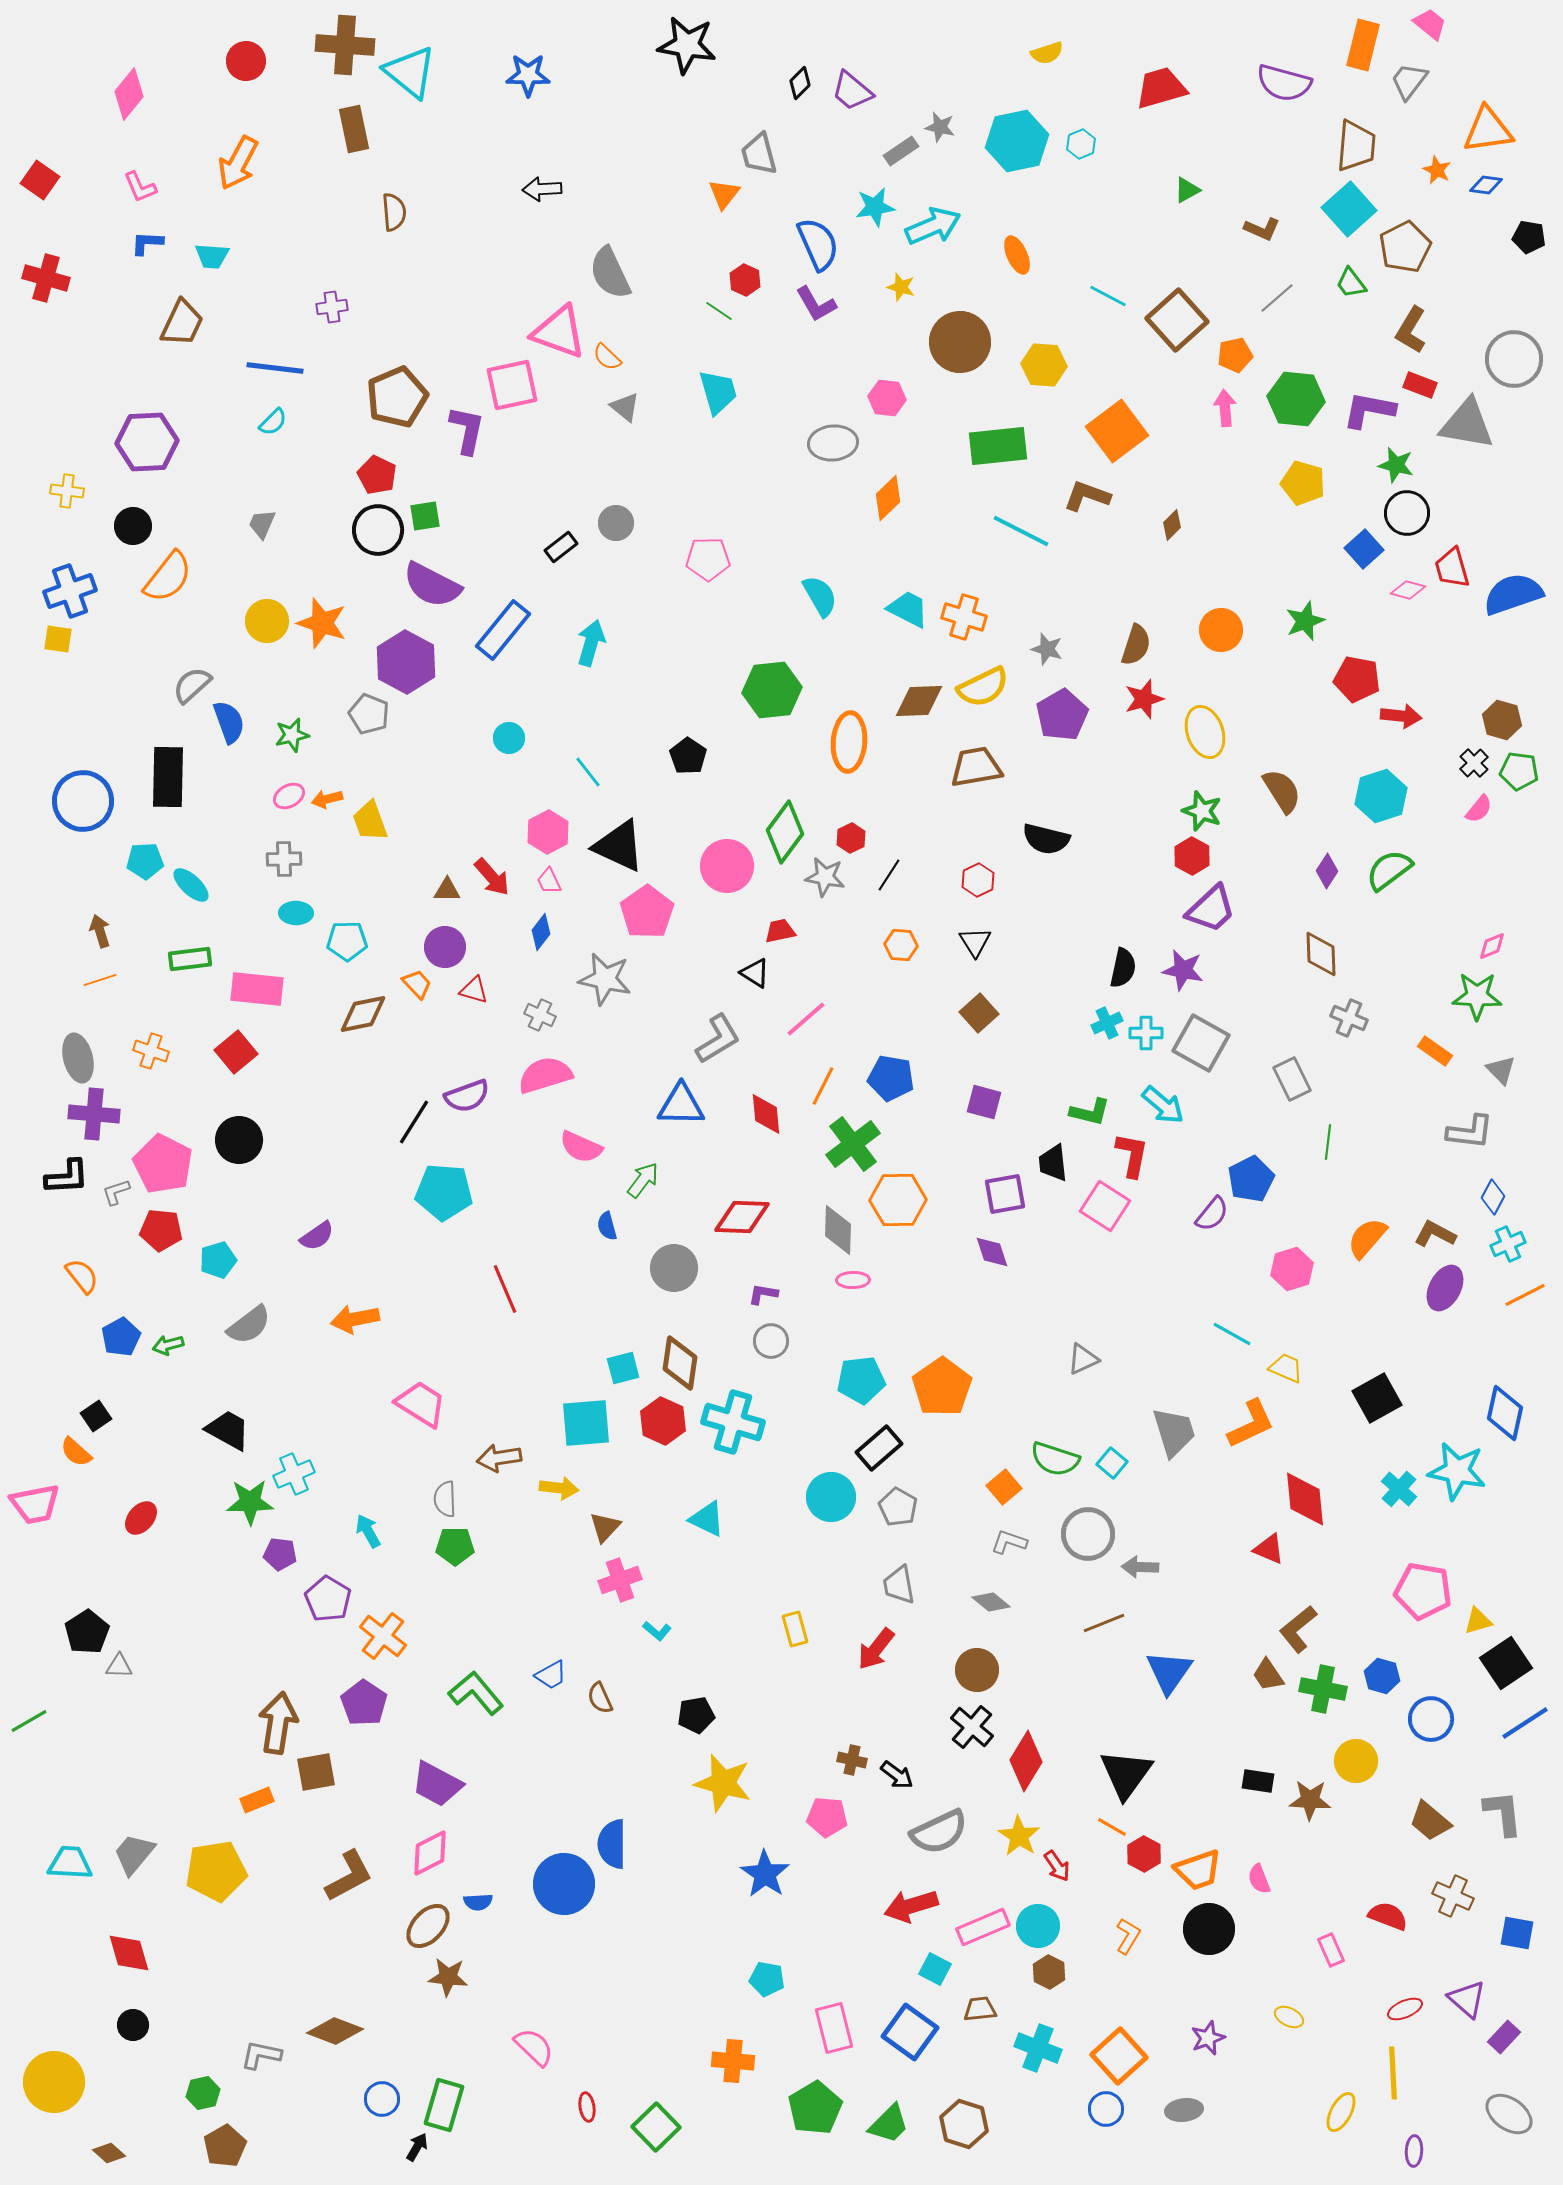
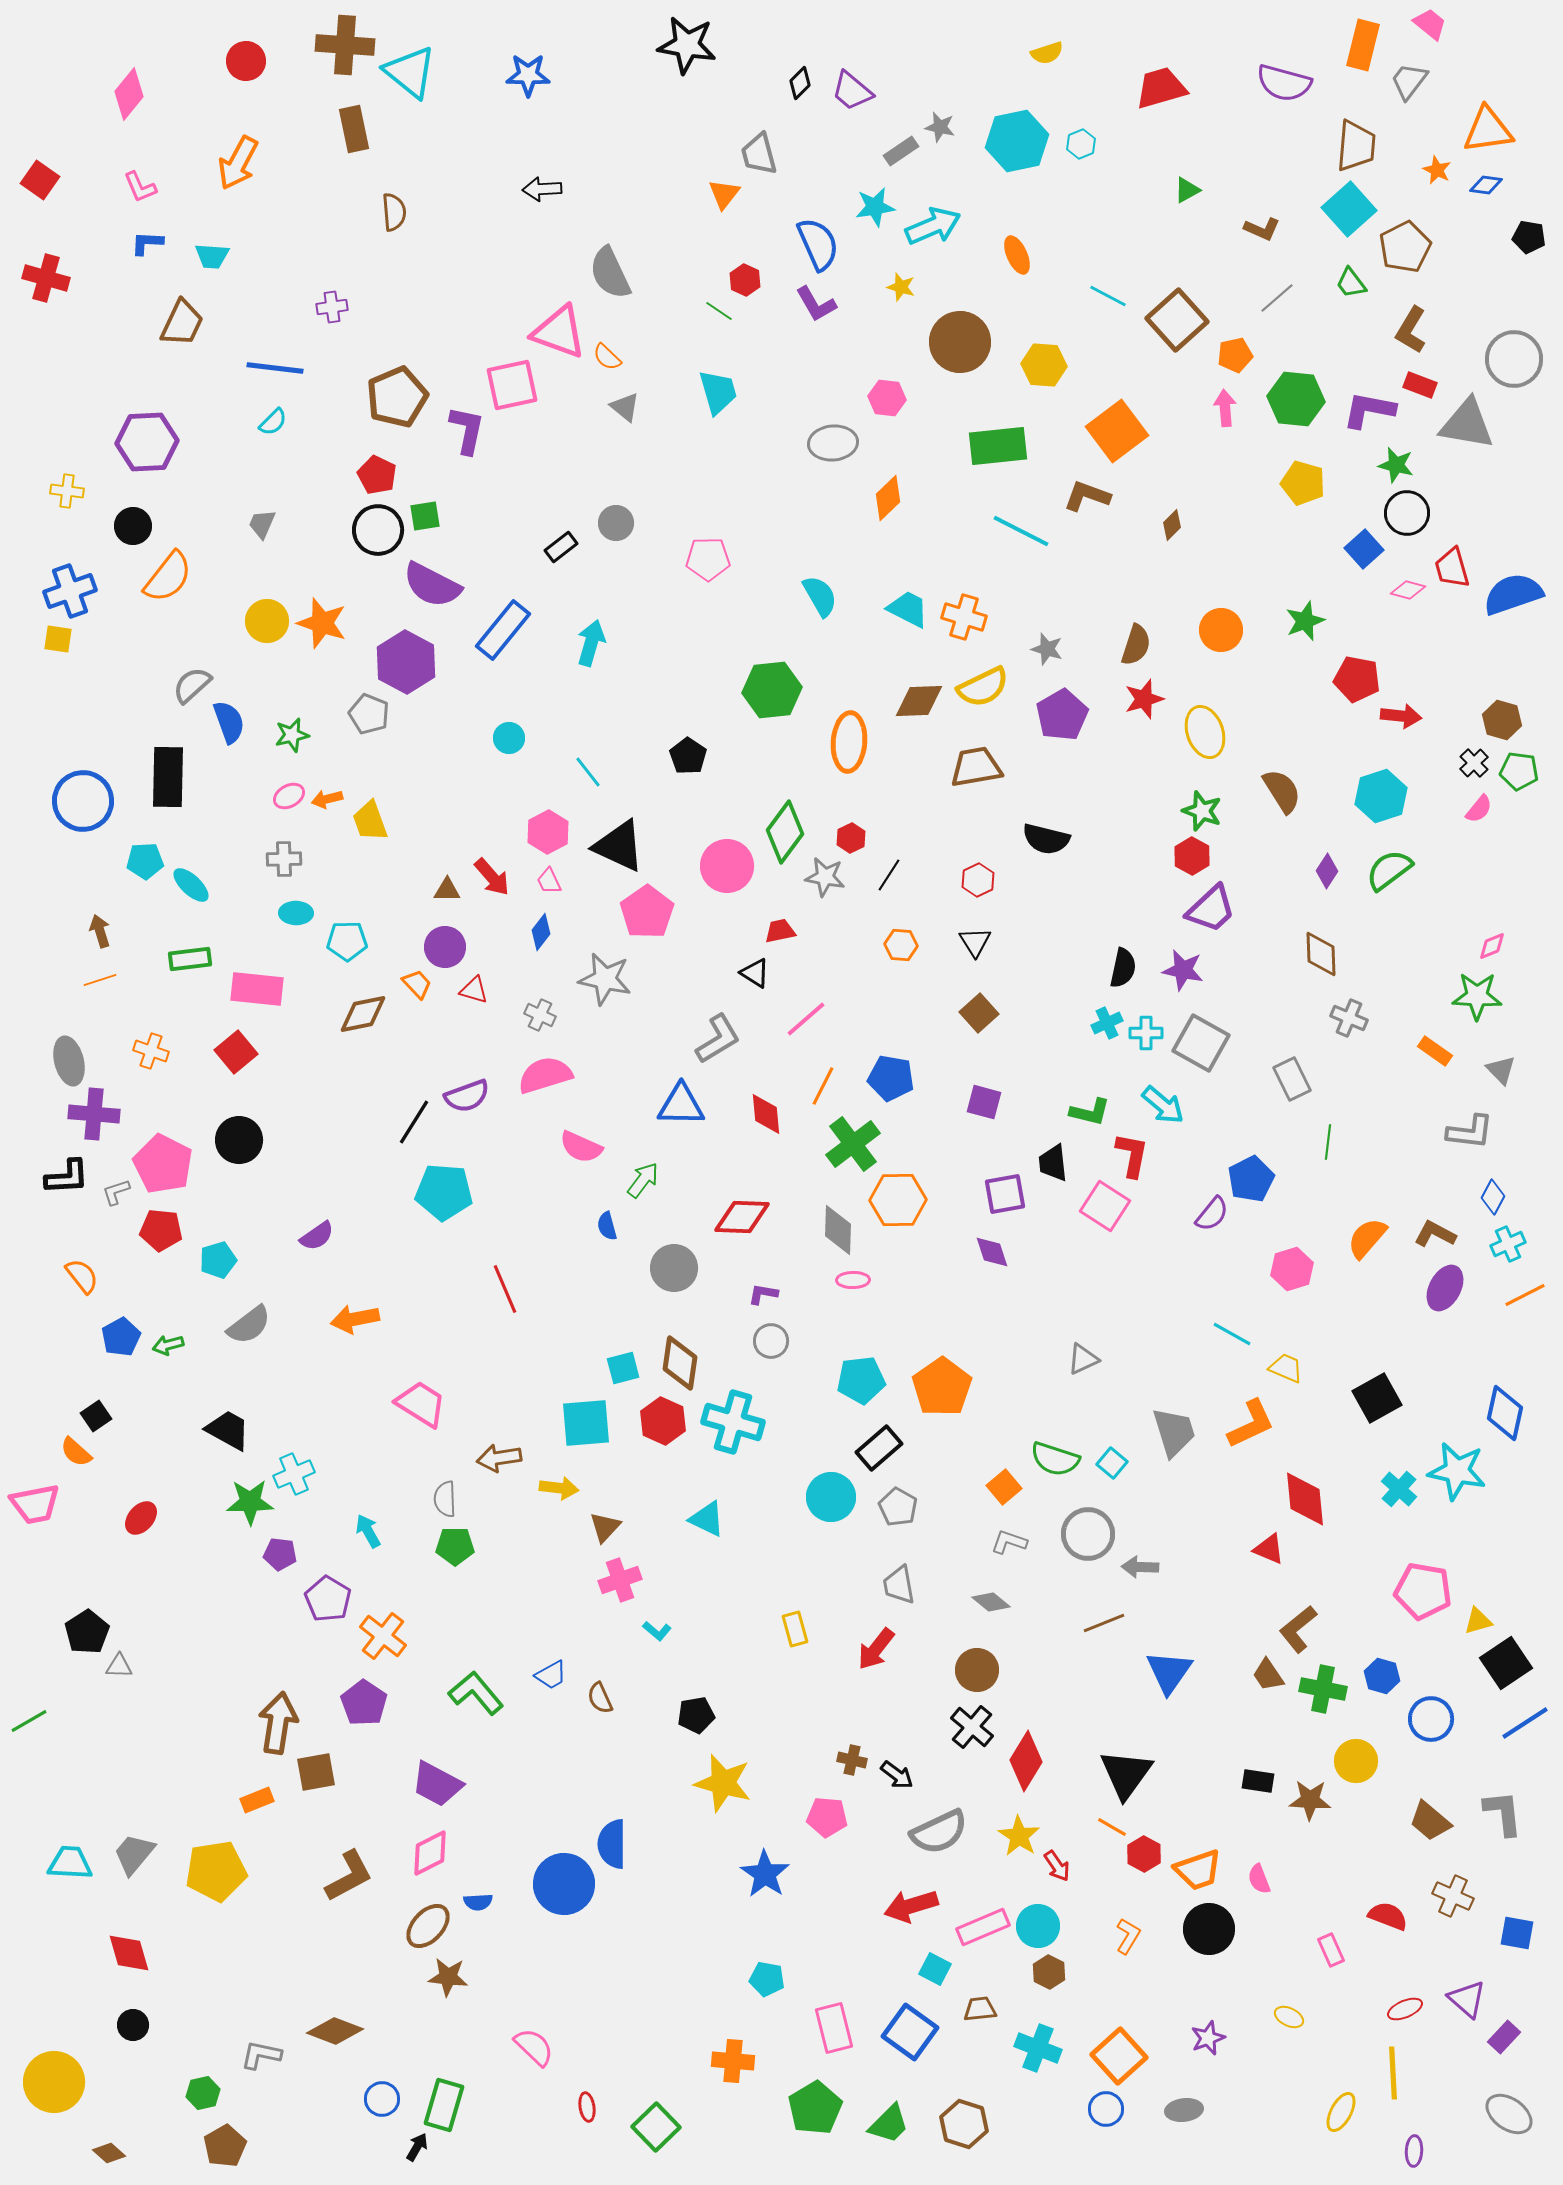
gray ellipse at (78, 1058): moved 9 px left, 3 px down
